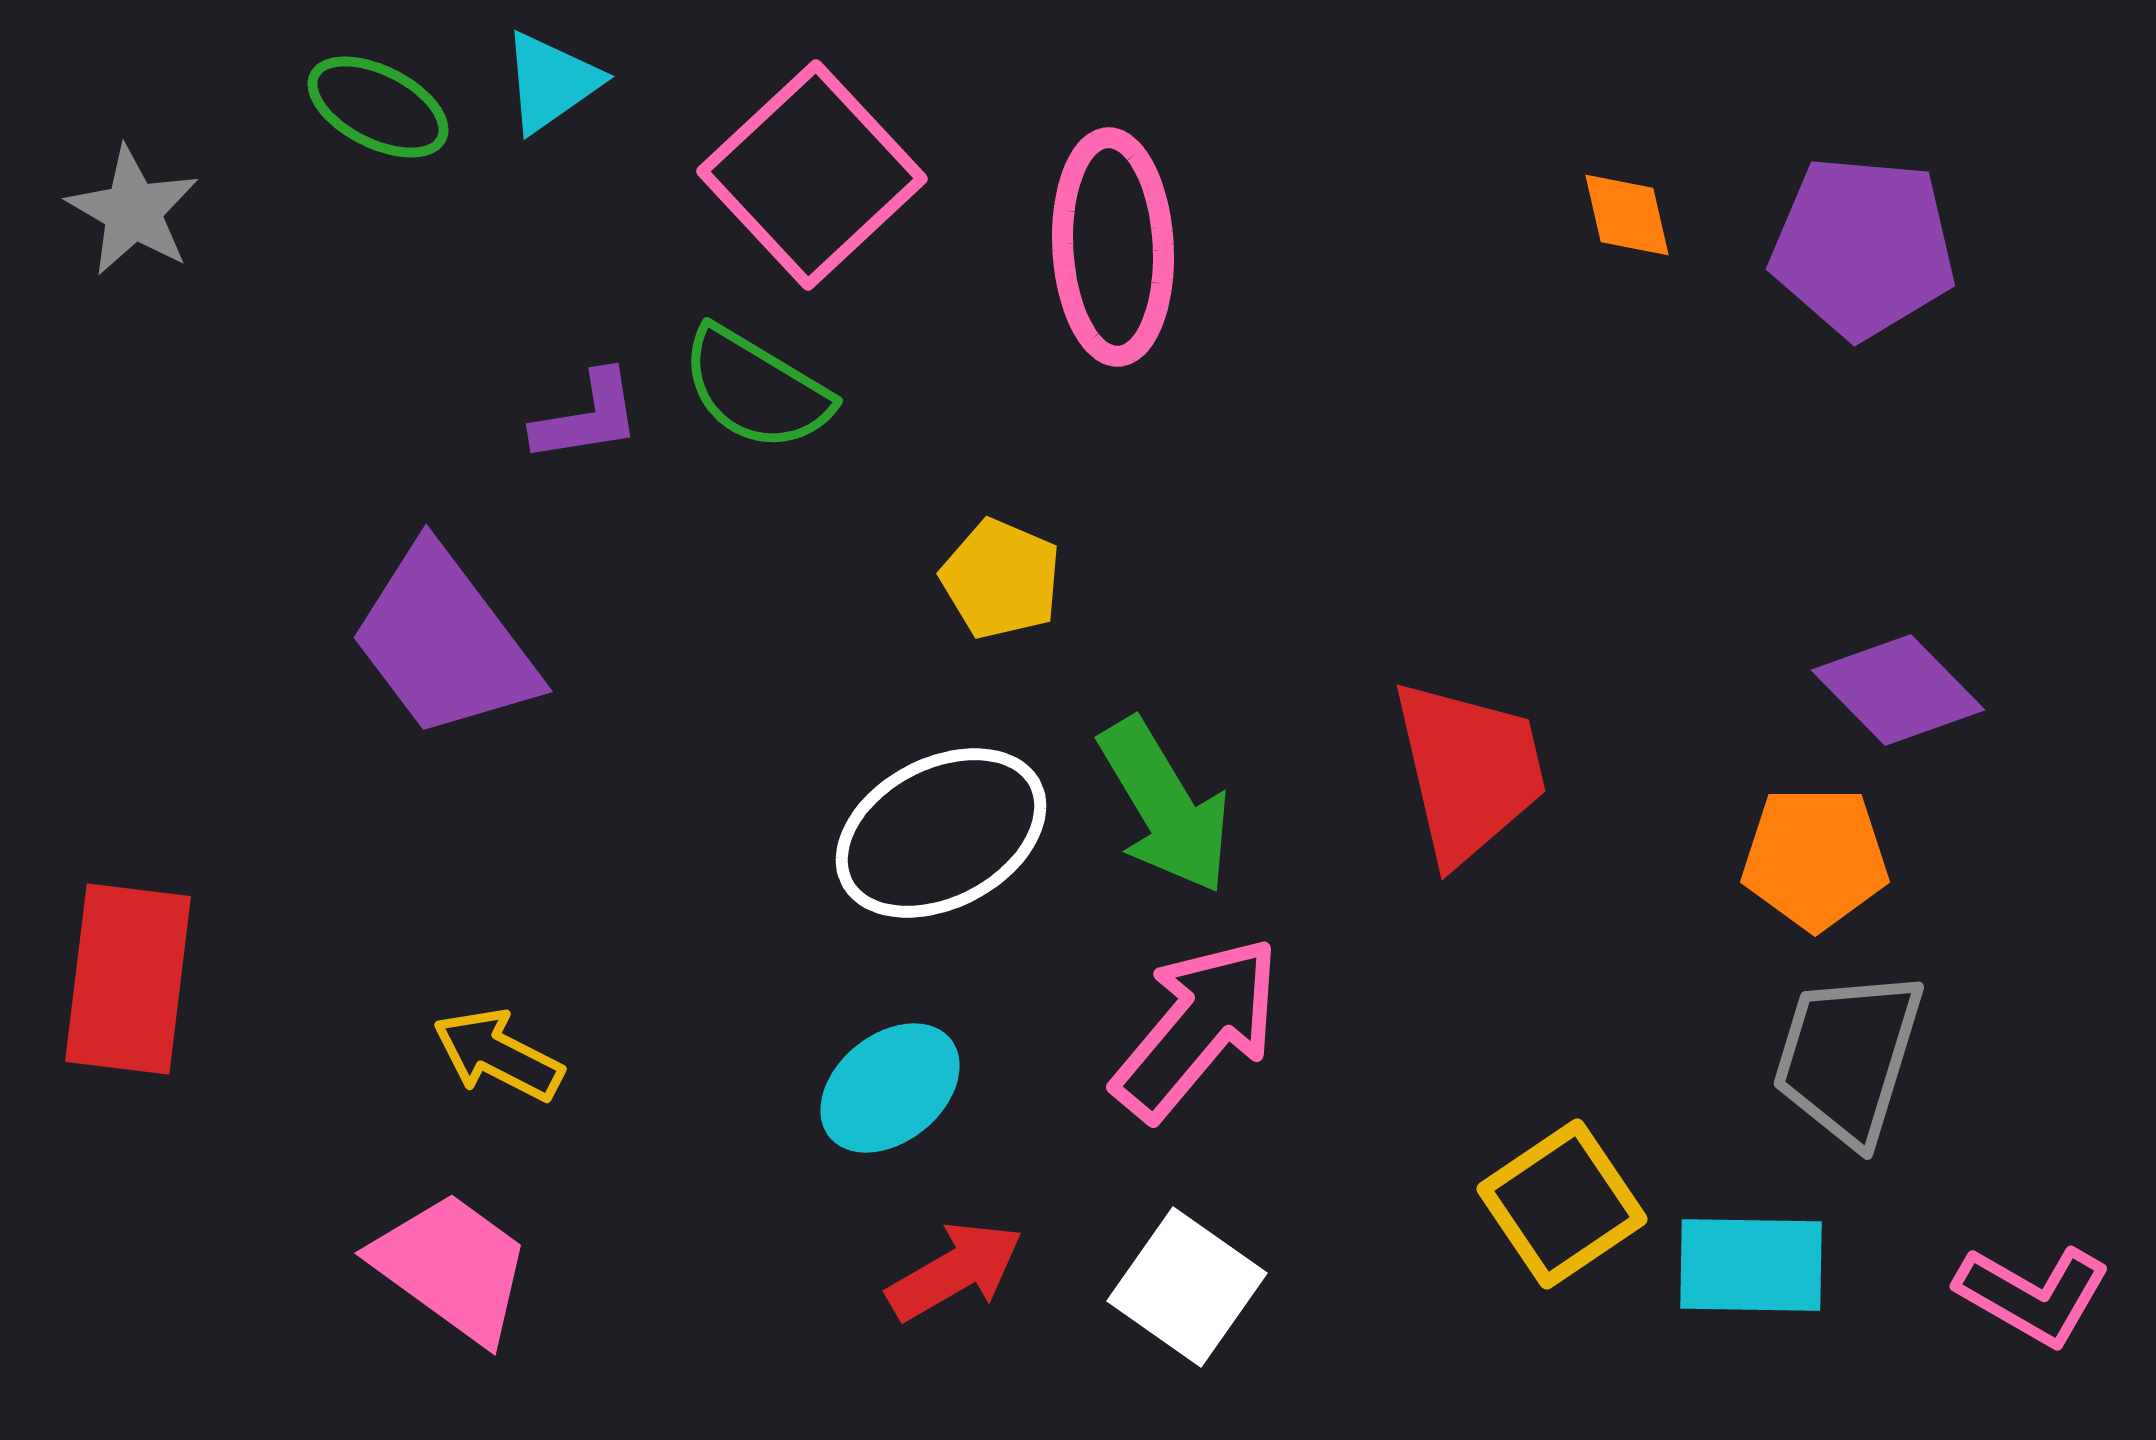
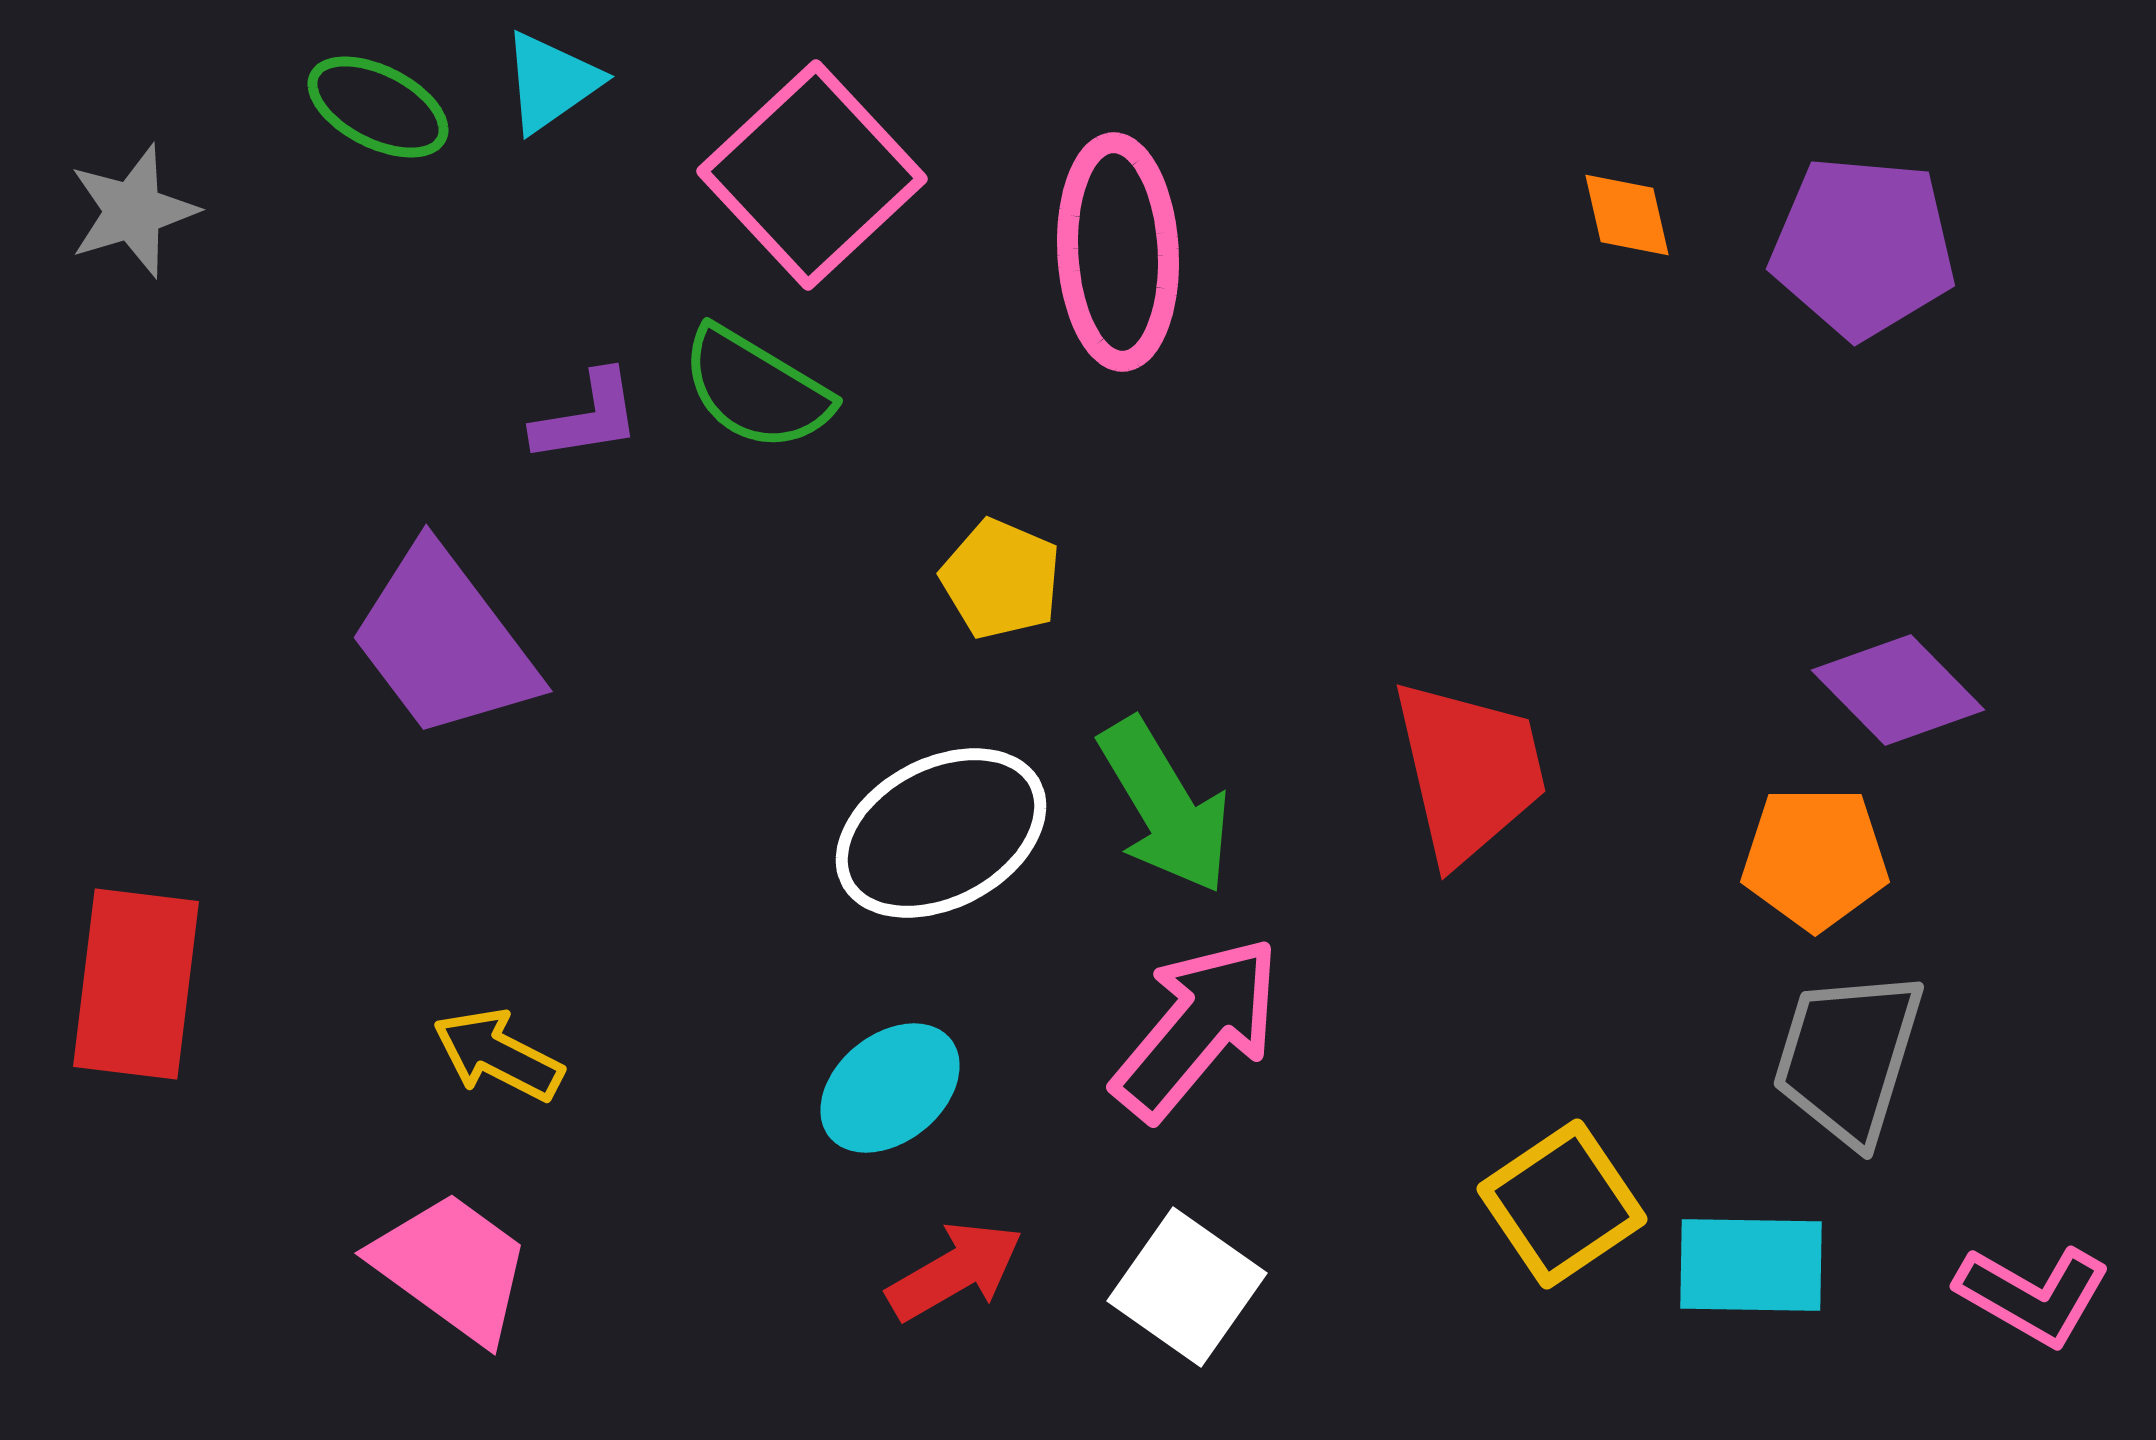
gray star: rotated 25 degrees clockwise
pink ellipse: moved 5 px right, 5 px down
red rectangle: moved 8 px right, 5 px down
